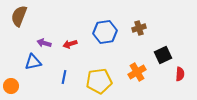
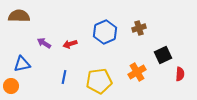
brown semicircle: rotated 70 degrees clockwise
blue hexagon: rotated 15 degrees counterclockwise
purple arrow: rotated 16 degrees clockwise
blue triangle: moved 11 px left, 2 px down
